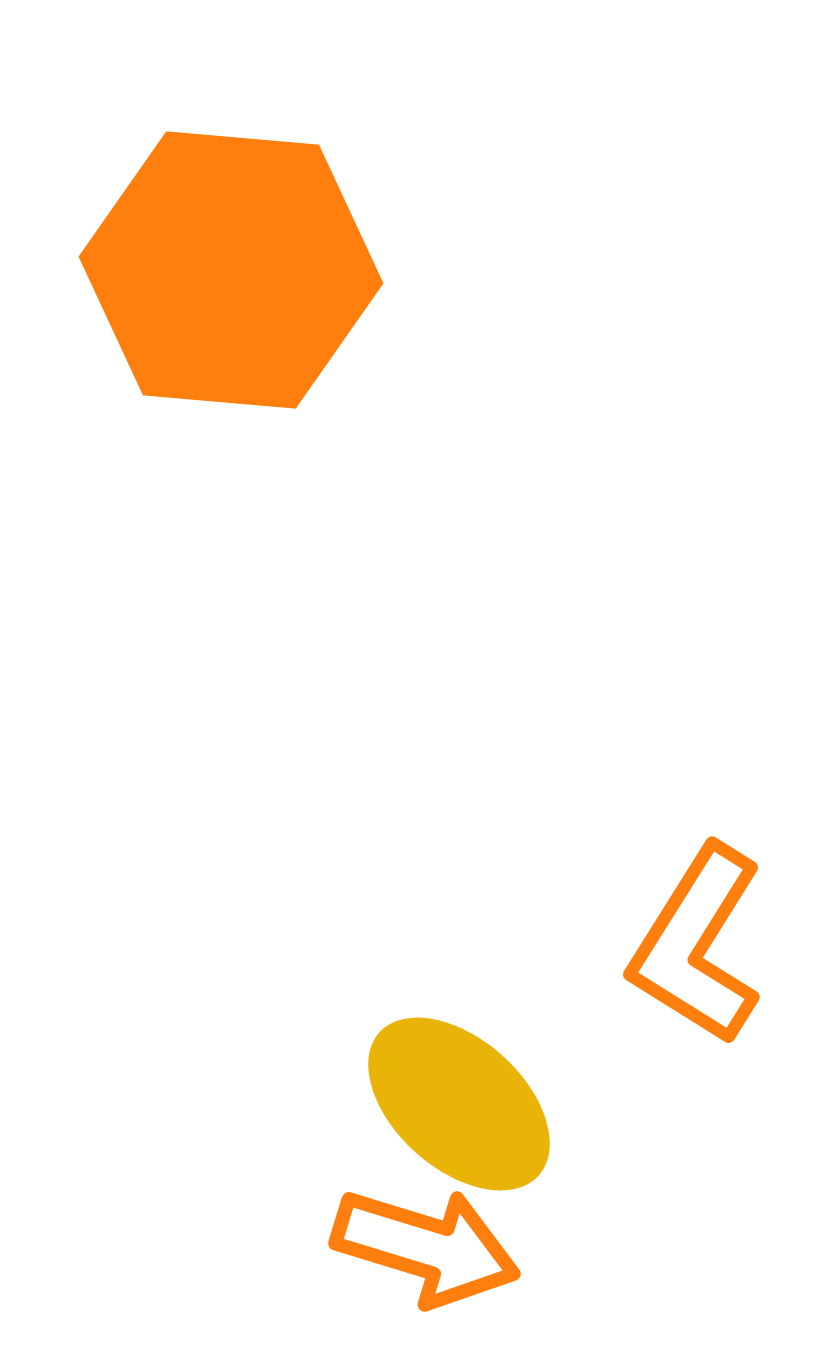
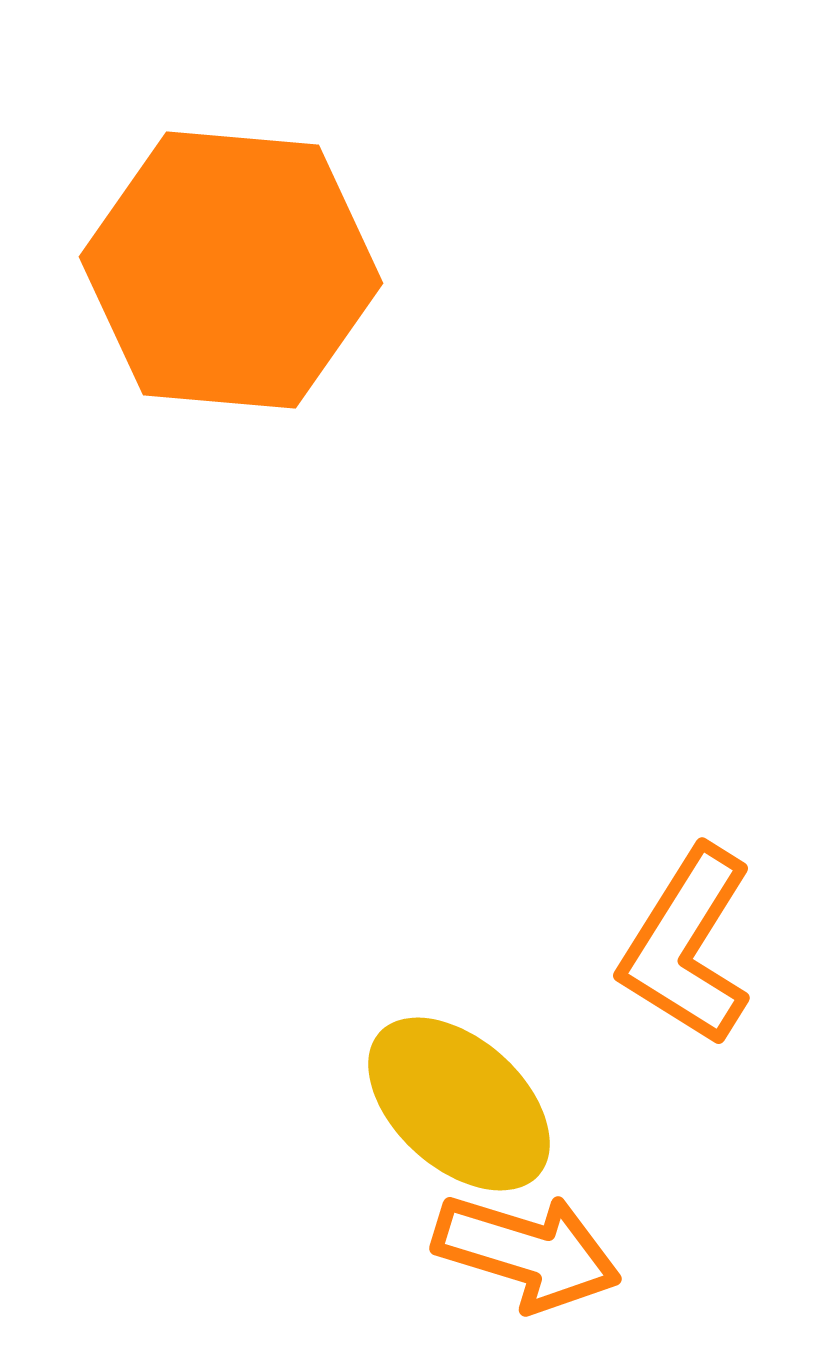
orange L-shape: moved 10 px left, 1 px down
orange arrow: moved 101 px right, 5 px down
